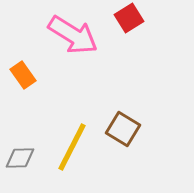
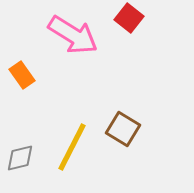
red square: rotated 20 degrees counterclockwise
orange rectangle: moved 1 px left
gray diamond: rotated 12 degrees counterclockwise
